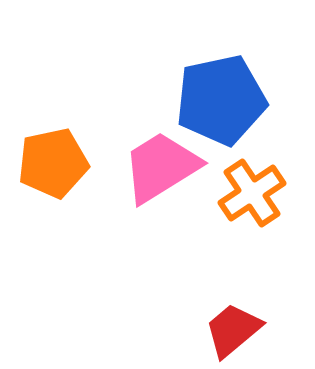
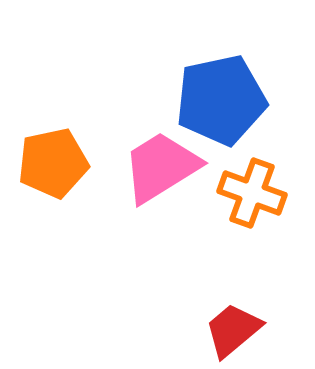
orange cross: rotated 36 degrees counterclockwise
